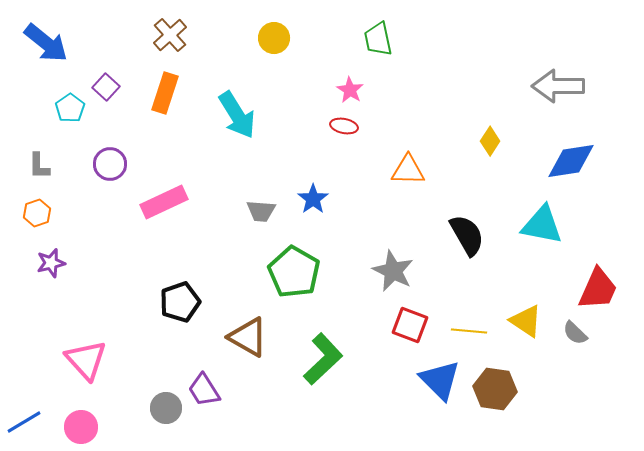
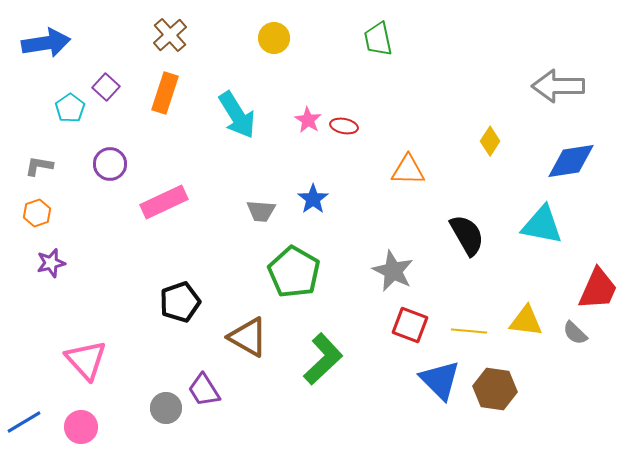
blue arrow: rotated 48 degrees counterclockwise
pink star: moved 42 px left, 30 px down
gray L-shape: rotated 100 degrees clockwise
yellow triangle: rotated 27 degrees counterclockwise
